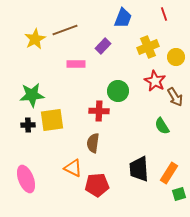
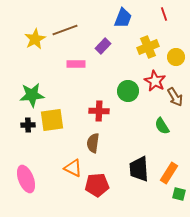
green circle: moved 10 px right
green square: rotated 32 degrees clockwise
